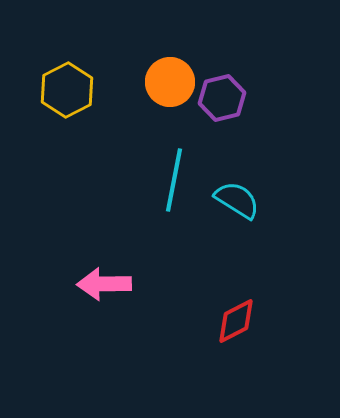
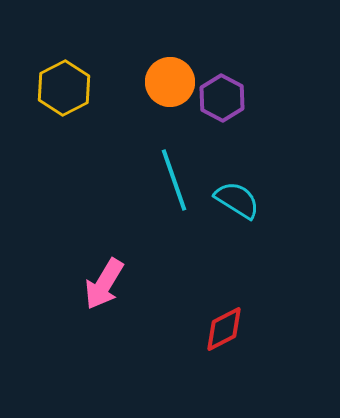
yellow hexagon: moved 3 px left, 2 px up
purple hexagon: rotated 18 degrees counterclockwise
cyan line: rotated 30 degrees counterclockwise
pink arrow: rotated 58 degrees counterclockwise
red diamond: moved 12 px left, 8 px down
